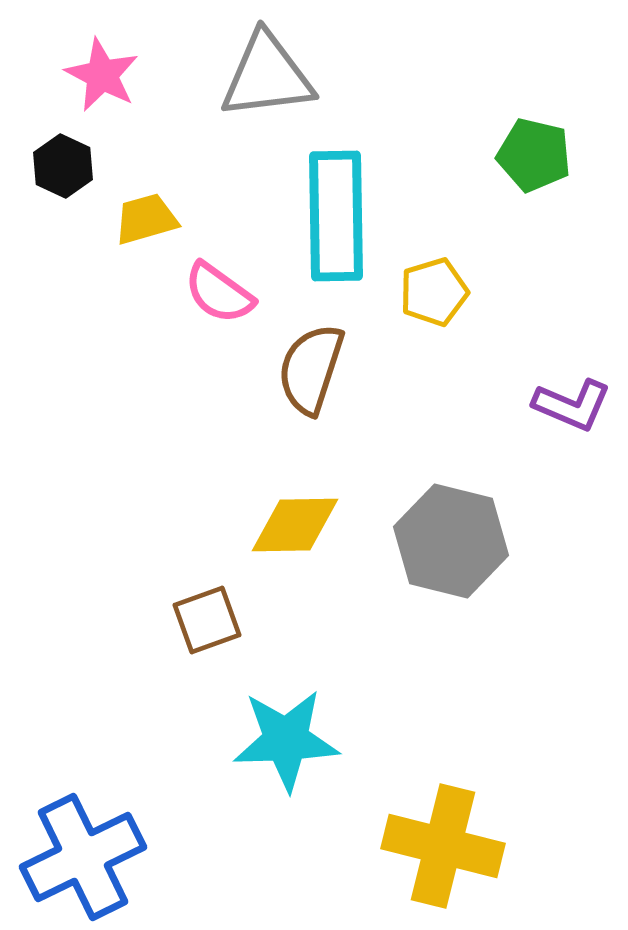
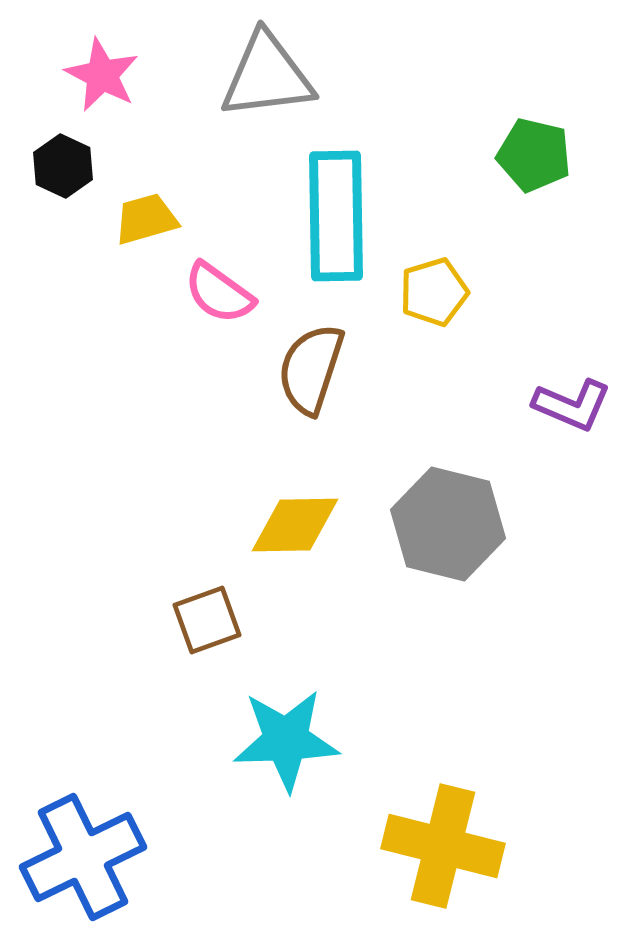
gray hexagon: moved 3 px left, 17 px up
